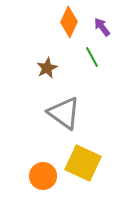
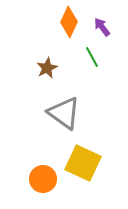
orange circle: moved 3 px down
